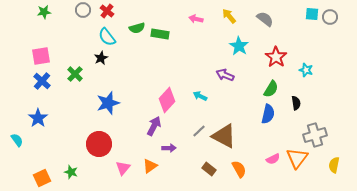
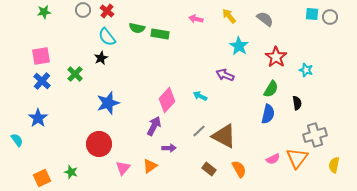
green semicircle at (137, 28): rotated 28 degrees clockwise
black semicircle at (296, 103): moved 1 px right
